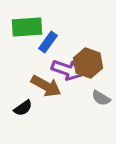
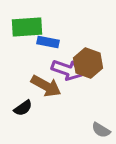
blue rectangle: rotated 65 degrees clockwise
gray semicircle: moved 32 px down
